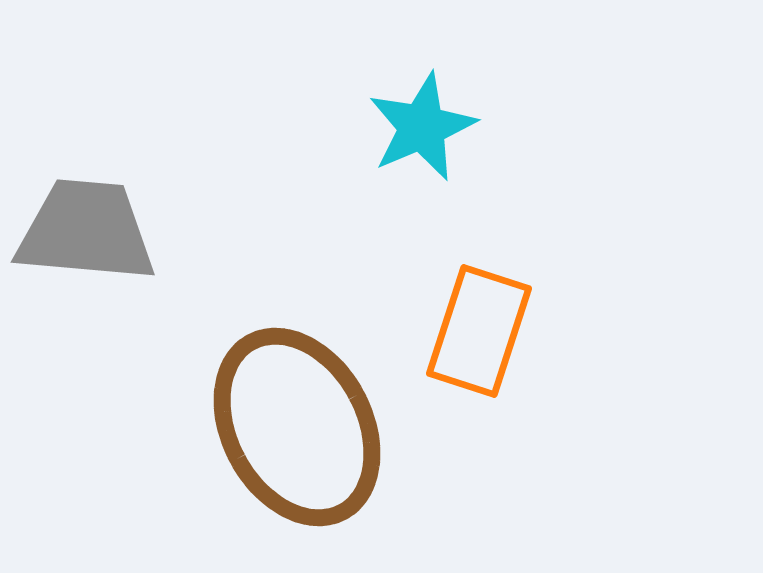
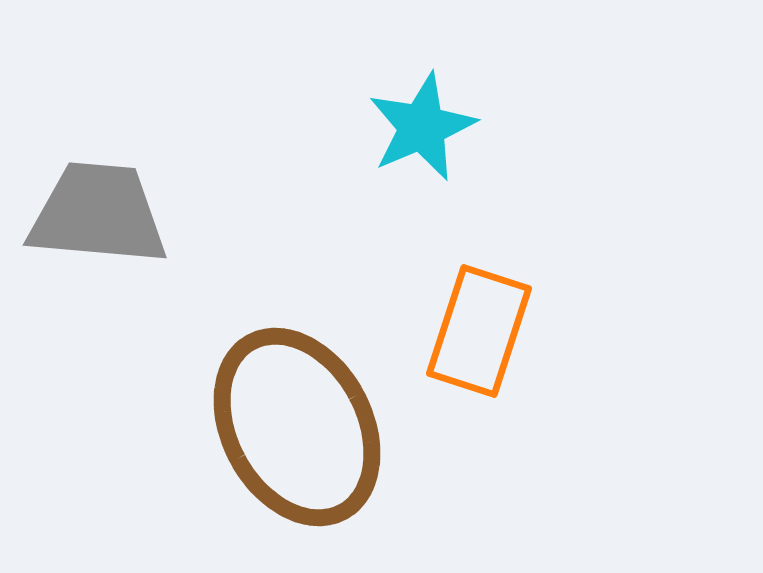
gray trapezoid: moved 12 px right, 17 px up
